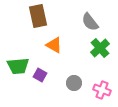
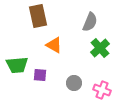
gray semicircle: rotated 120 degrees counterclockwise
green trapezoid: moved 1 px left, 1 px up
purple square: rotated 24 degrees counterclockwise
